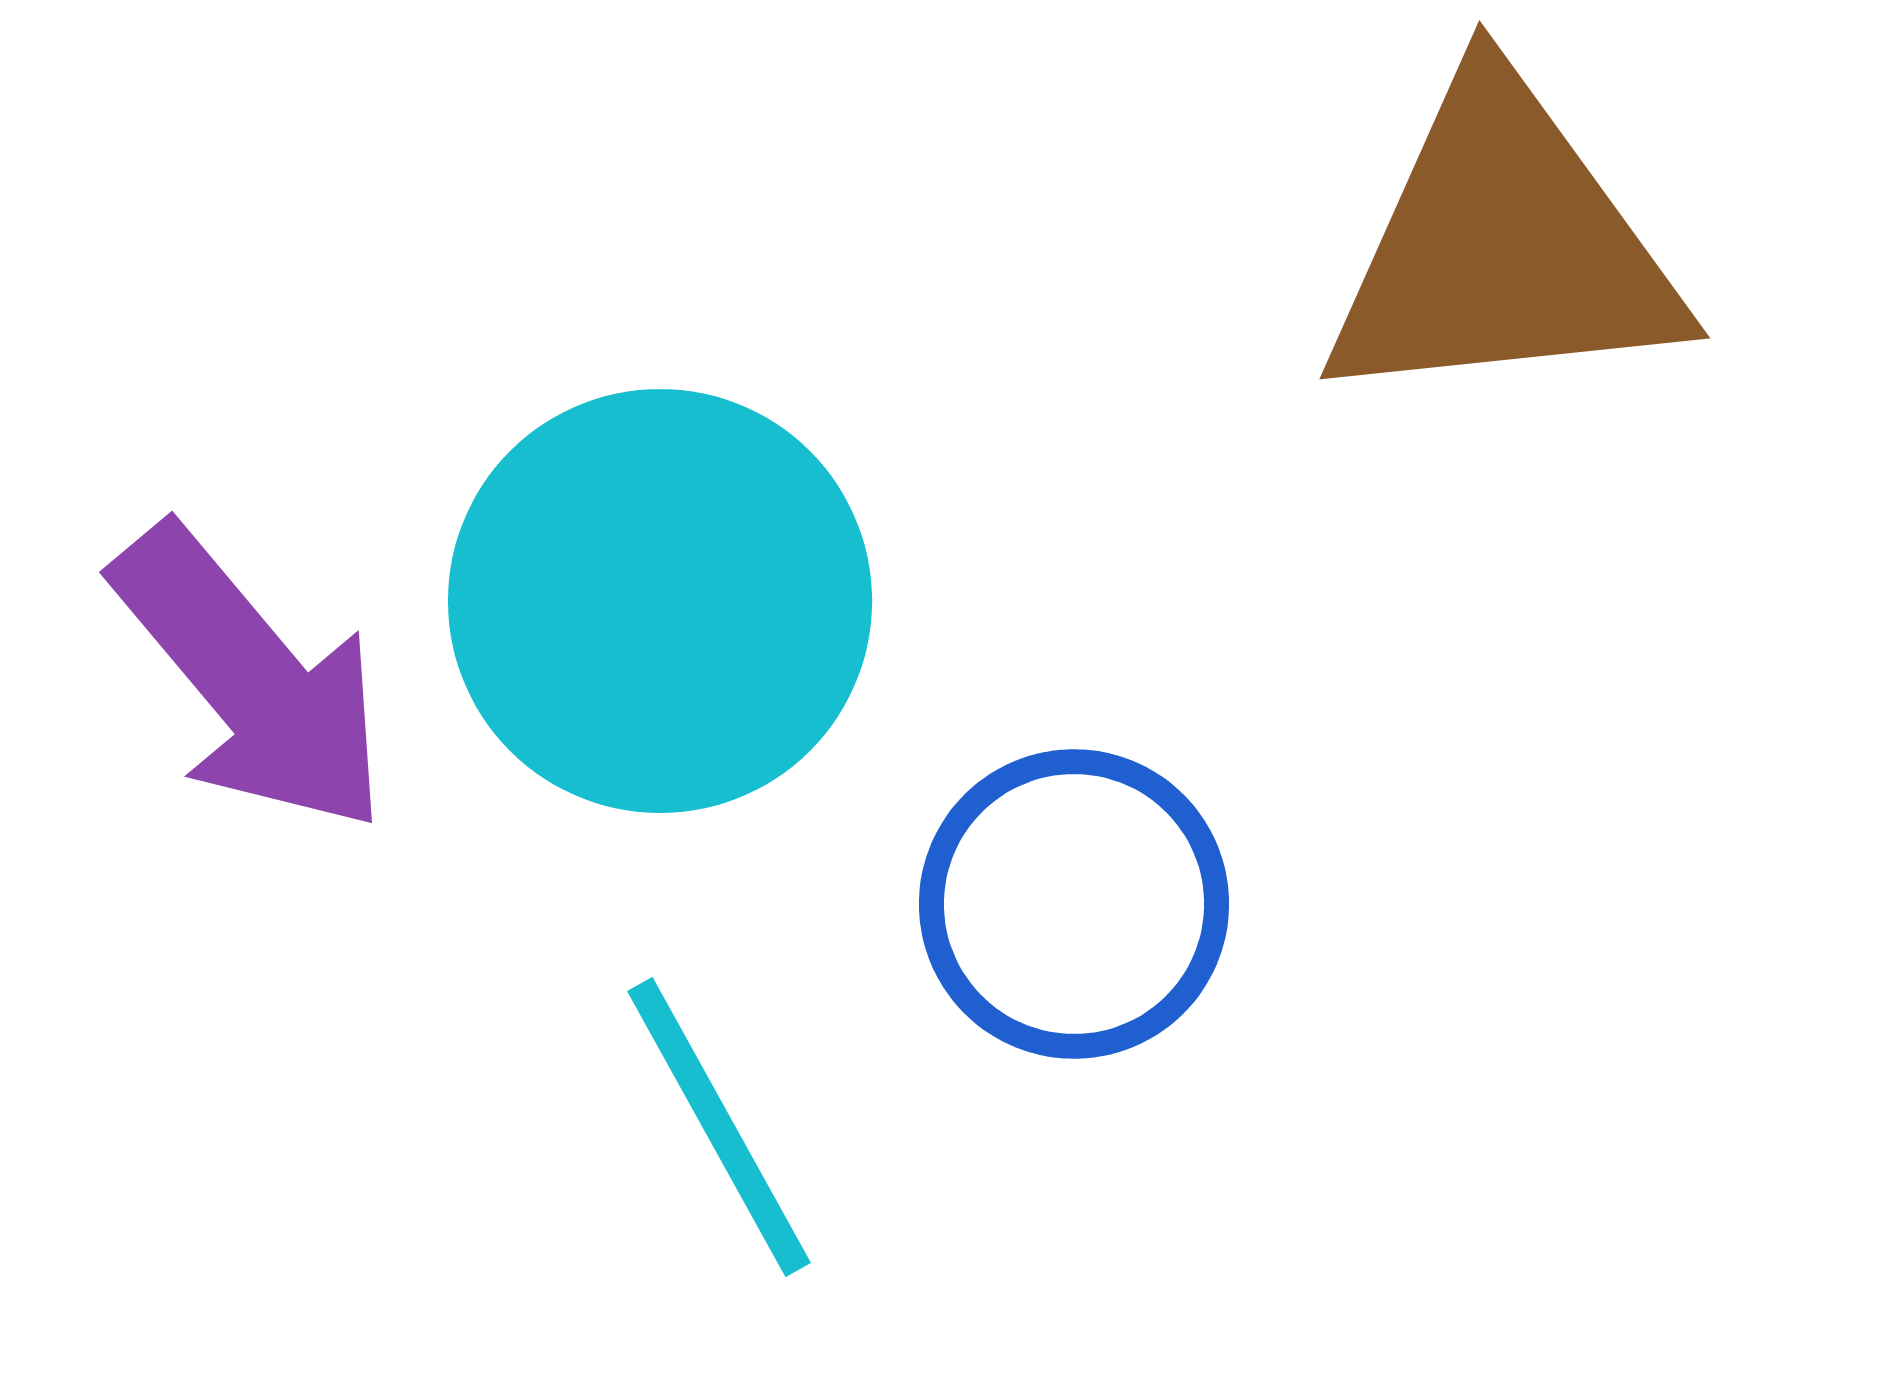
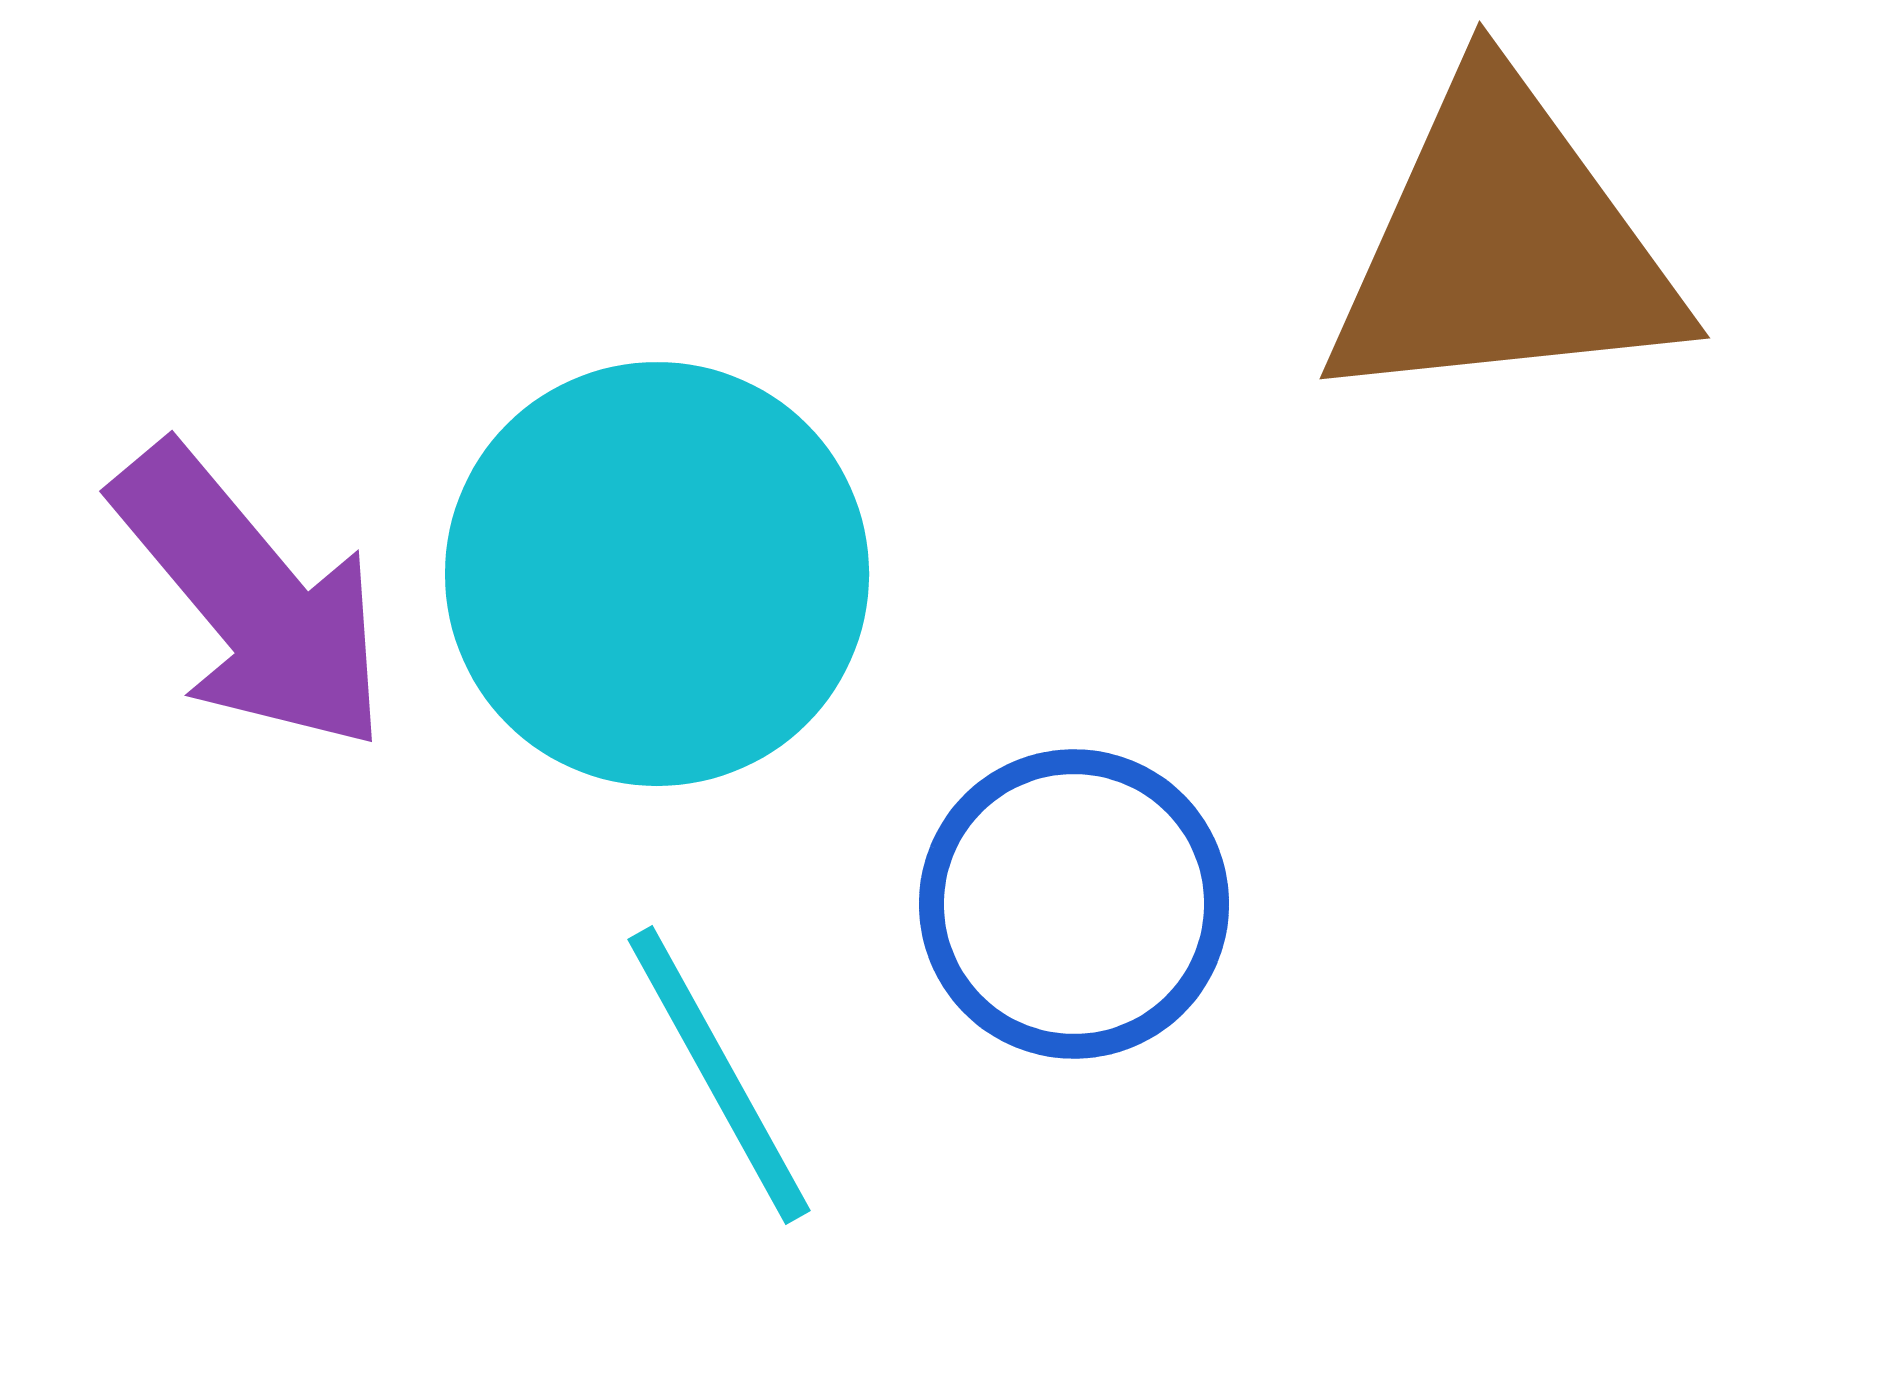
cyan circle: moved 3 px left, 27 px up
purple arrow: moved 81 px up
cyan line: moved 52 px up
